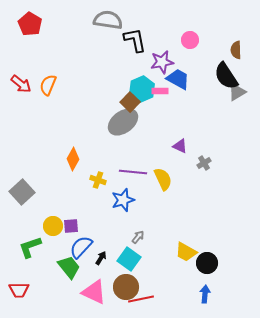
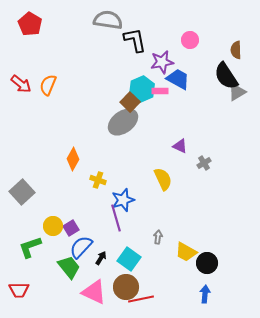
purple line: moved 17 px left, 46 px down; rotated 68 degrees clockwise
purple square: moved 2 px down; rotated 28 degrees counterclockwise
gray arrow: moved 20 px right; rotated 32 degrees counterclockwise
